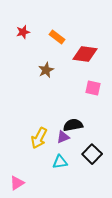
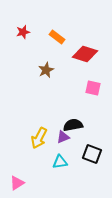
red diamond: rotated 10 degrees clockwise
black square: rotated 24 degrees counterclockwise
